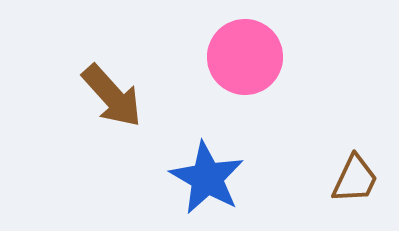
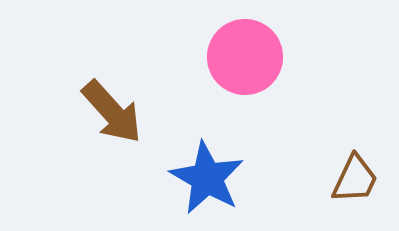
brown arrow: moved 16 px down
